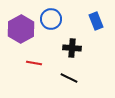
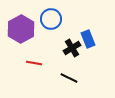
blue rectangle: moved 8 px left, 18 px down
black cross: rotated 36 degrees counterclockwise
